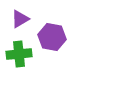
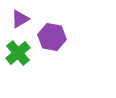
green cross: moved 1 px left, 1 px up; rotated 35 degrees counterclockwise
